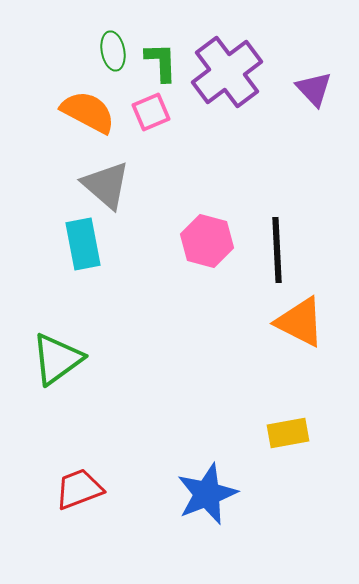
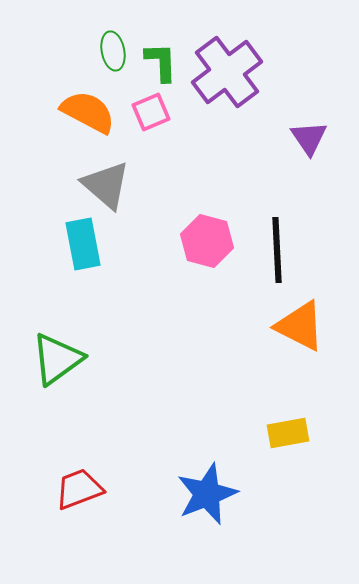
purple triangle: moved 5 px left, 49 px down; rotated 9 degrees clockwise
orange triangle: moved 4 px down
